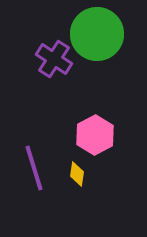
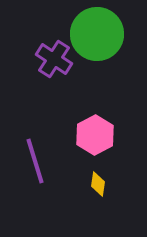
purple line: moved 1 px right, 7 px up
yellow diamond: moved 21 px right, 10 px down
